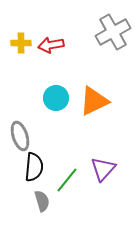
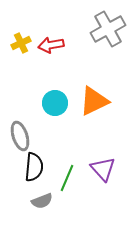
gray cross: moved 5 px left, 3 px up
yellow cross: rotated 24 degrees counterclockwise
cyan circle: moved 1 px left, 5 px down
purple triangle: rotated 24 degrees counterclockwise
green line: moved 2 px up; rotated 16 degrees counterclockwise
gray semicircle: rotated 85 degrees clockwise
